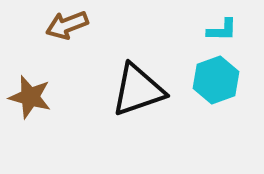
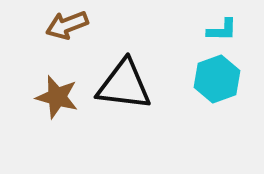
cyan hexagon: moved 1 px right, 1 px up
black triangle: moved 14 px left, 5 px up; rotated 26 degrees clockwise
brown star: moved 27 px right
